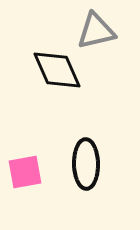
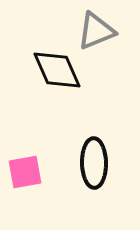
gray triangle: rotated 9 degrees counterclockwise
black ellipse: moved 8 px right, 1 px up
